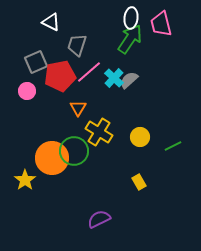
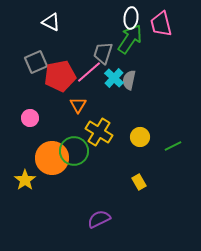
gray trapezoid: moved 26 px right, 8 px down
gray semicircle: rotated 36 degrees counterclockwise
pink circle: moved 3 px right, 27 px down
orange triangle: moved 3 px up
